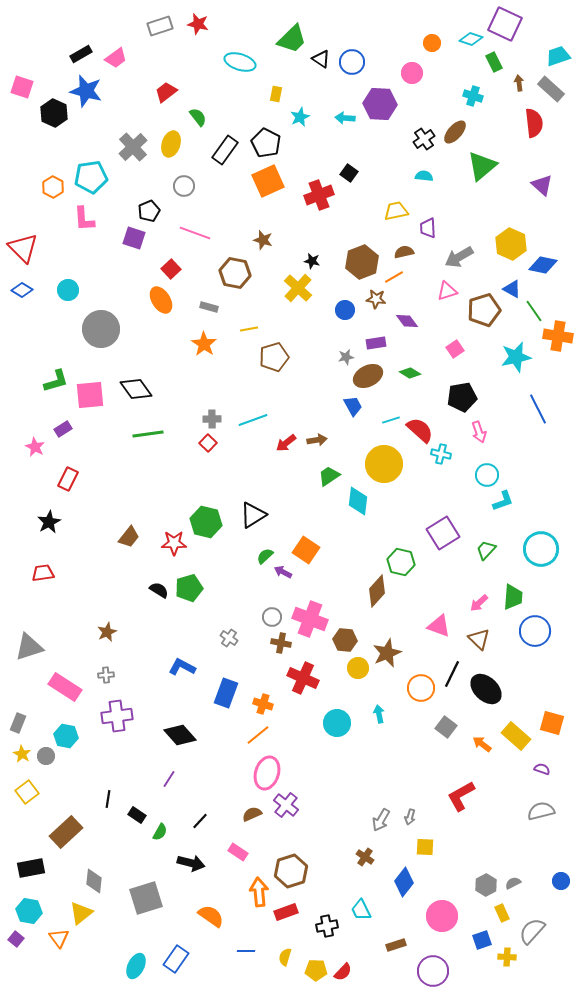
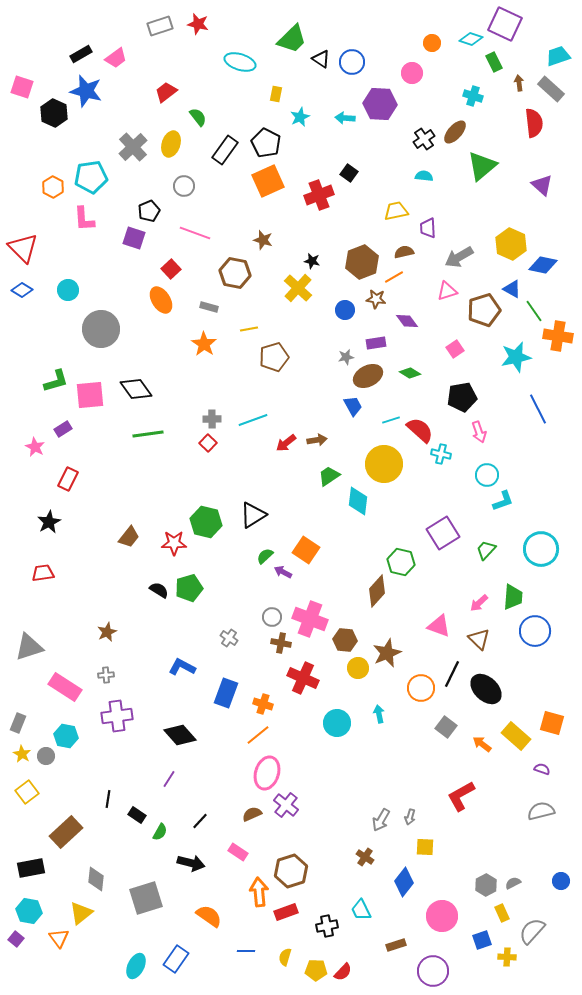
gray diamond at (94, 881): moved 2 px right, 2 px up
orange semicircle at (211, 916): moved 2 px left
